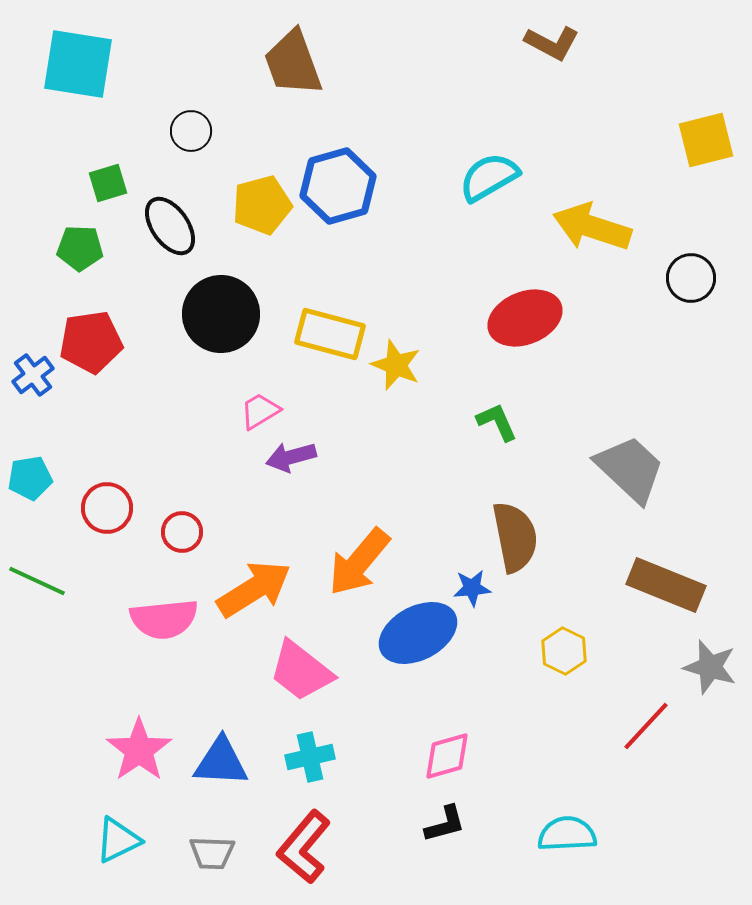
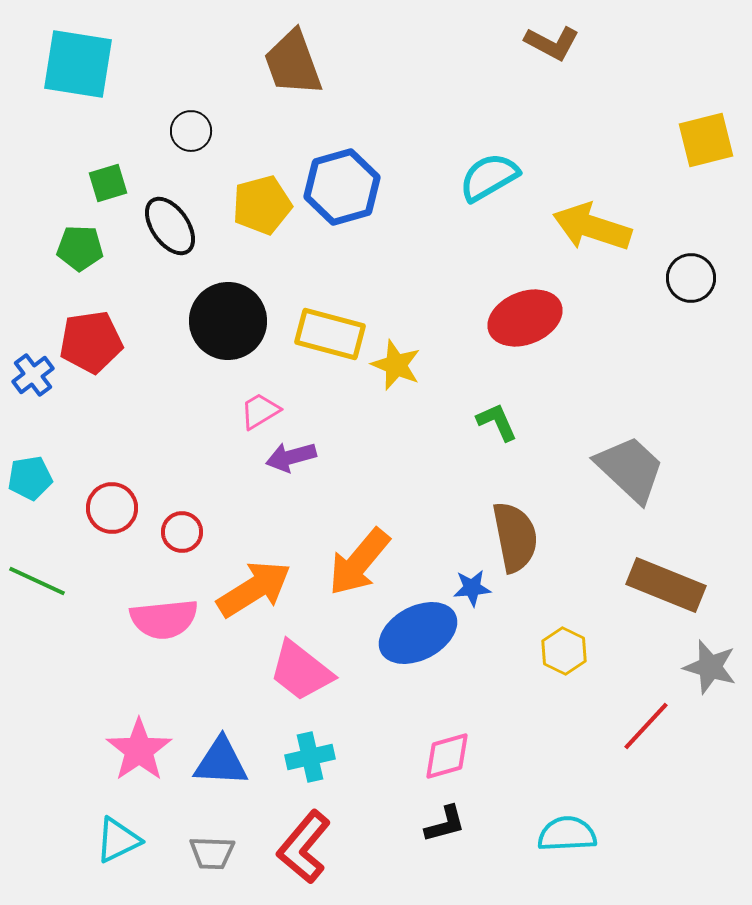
blue hexagon at (338, 186): moved 4 px right, 1 px down
black circle at (221, 314): moved 7 px right, 7 px down
red circle at (107, 508): moved 5 px right
